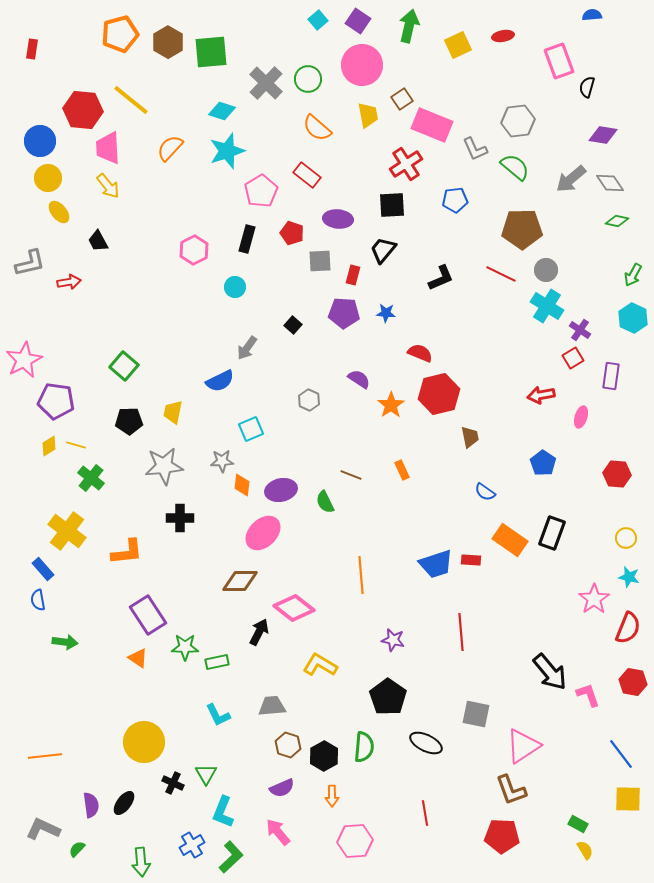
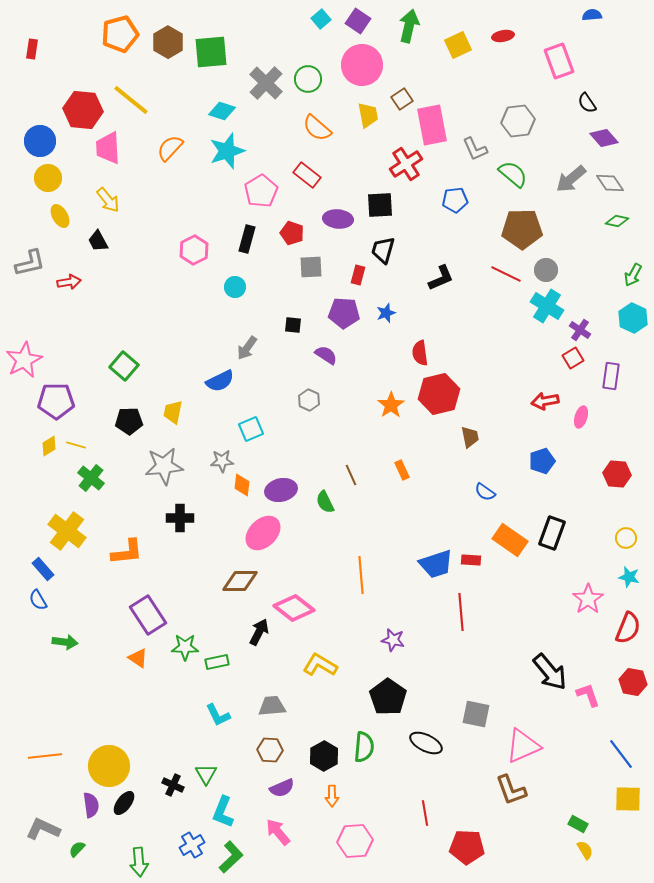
cyan square at (318, 20): moved 3 px right, 1 px up
black semicircle at (587, 87): moved 16 px down; rotated 50 degrees counterclockwise
pink rectangle at (432, 125): rotated 57 degrees clockwise
purple diamond at (603, 135): moved 1 px right, 3 px down; rotated 40 degrees clockwise
green semicircle at (515, 167): moved 2 px left, 7 px down
yellow arrow at (108, 186): moved 14 px down
black square at (392, 205): moved 12 px left
yellow ellipse at (59, 212): moved 1 px right, 4 px down; rotated 10 degrees clockwise
black trapezoid at (383, 250): rotated 24 degrees counterclockwise
gray square at (320, 261): moved 9 px left, 6 px down
red line at (501, 274): moved 5 px right
red rectangle at (353, 275): moved 5 px right
blue star at (386, 313): rotated 24 degrees counterclockwise
black square at (293, 325): rotated 36 degrees counterclockwise
red semicircle at (420, 353): rotated 120 degrees counterclockwise
purple semicircle at (359, 379): moved 33 px left, 24 px up
red arrow at (541, 395): moved 4 px right, 6 px down
purple pentagon at (56, 401): rotated 9 degrees counterclockwise
blue pentagon at (543, 463): moved 1 px left, 2 px up; rotated 20 degrees clockwise
brown line at (351, 475): rotated 45 degrees clockwise
pink star at (594, 599): moved 6 px left
blue semicircle at (38, 600): rotated 20 degrees counterclockwise
red line at (461, 632): moved 20 px up
yellow circle at (144, 742): moved 35 px left, 24 px down
brown hexagon at (288, 745): moved 18 px left, 5 px down; rotated 15 degrees counterclockwise
pink triangle at (523, 746): rotated 9 degrees clockwise
black cross at (173, 783): moved 2 px down
red pentagon at (502, 836): moved 35 px left, 11 px down
green arrow at (141, 862): moved 2 px left
